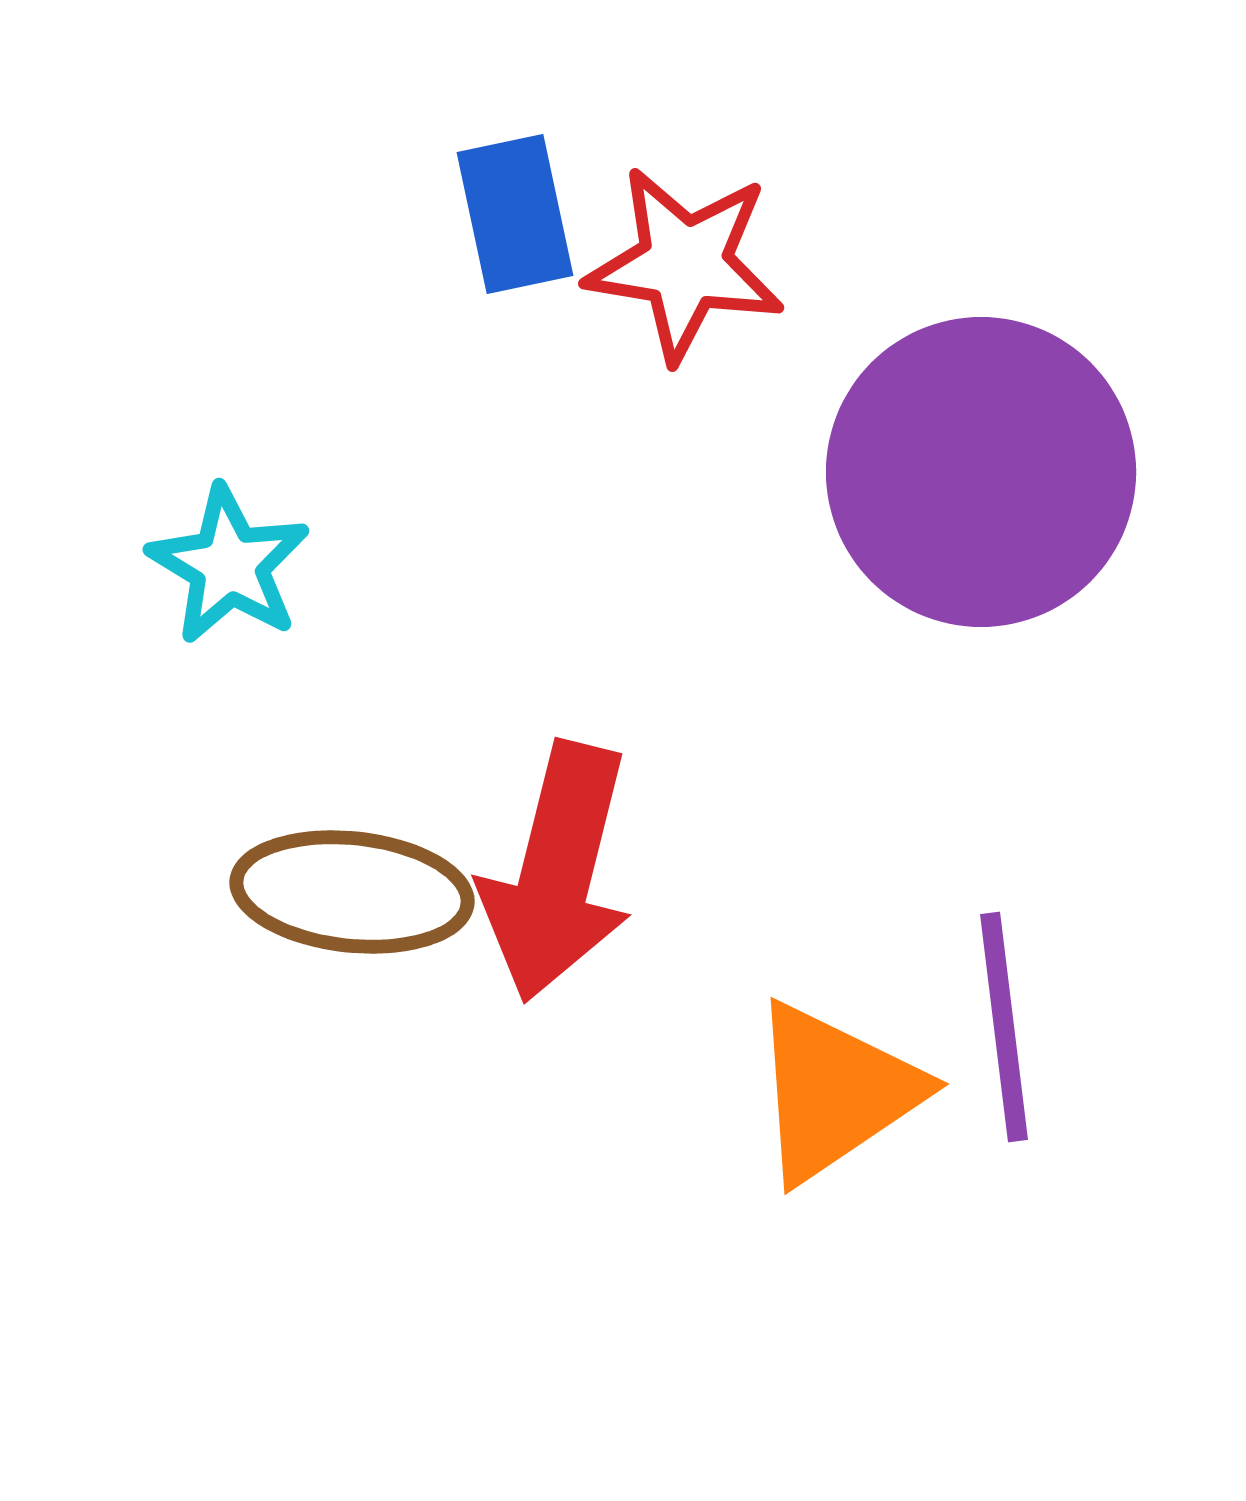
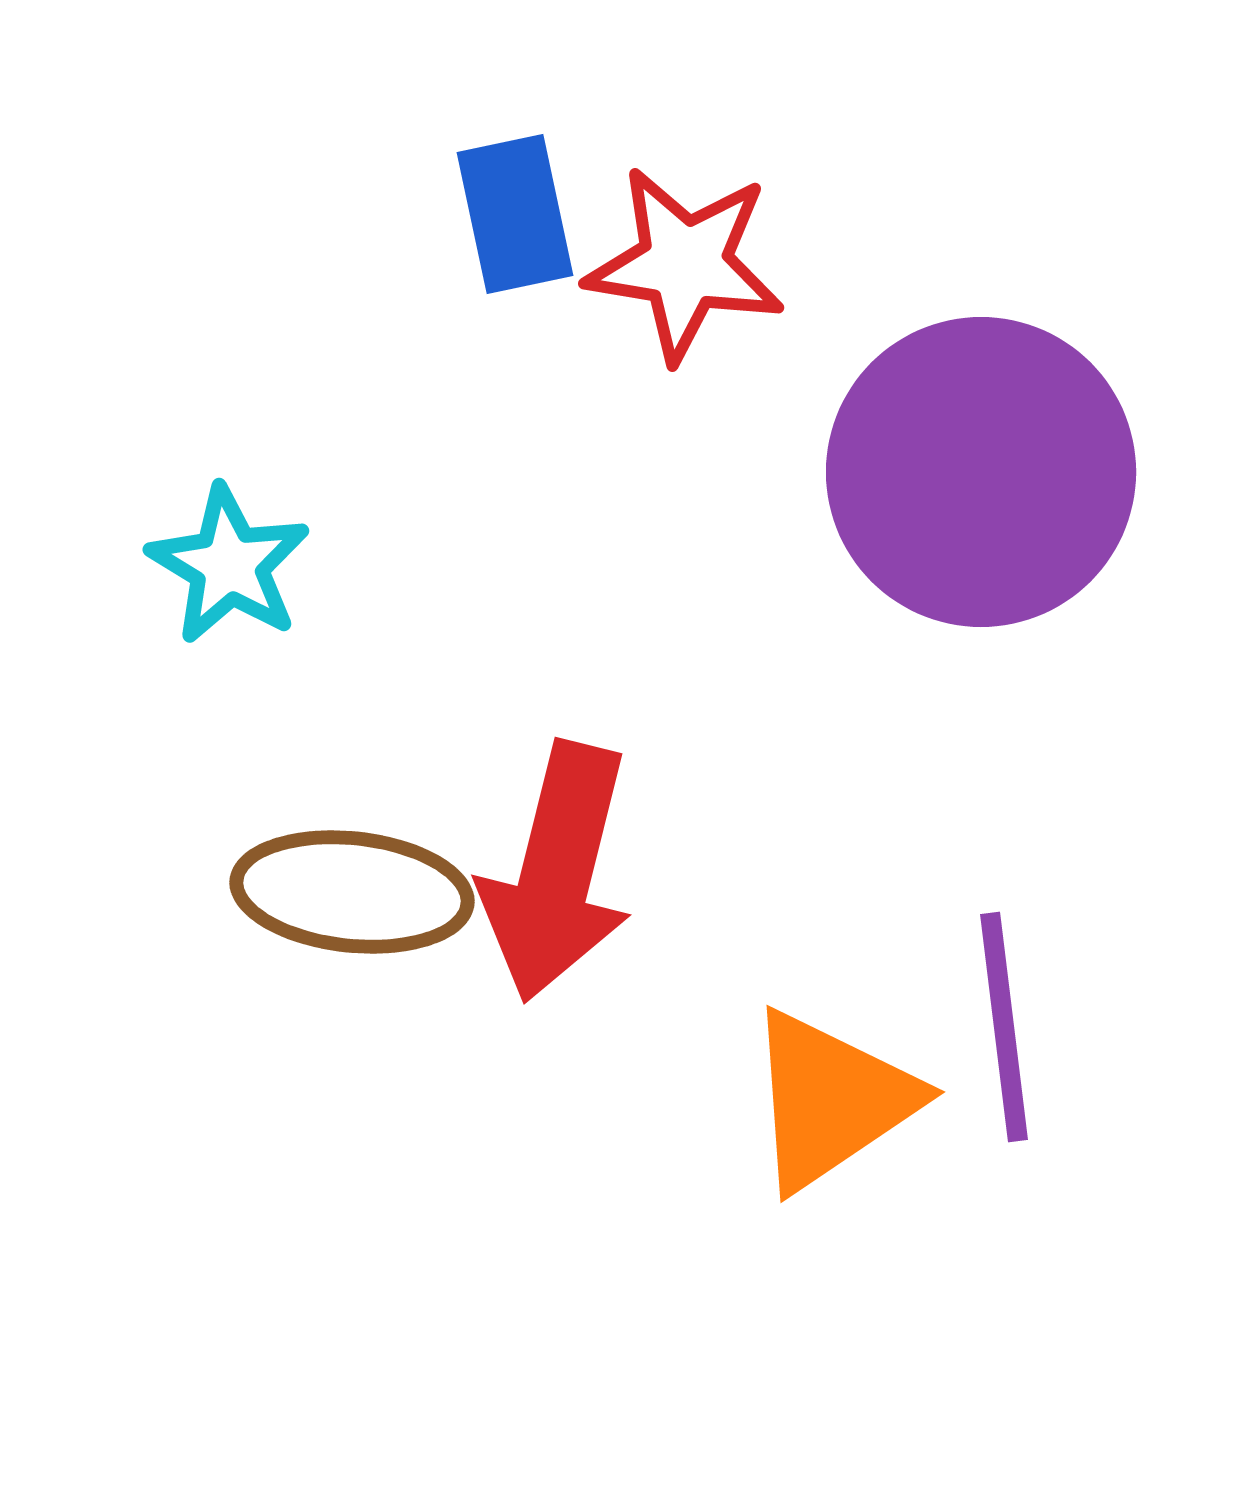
orange triangle: moved 4 px left, 8 px down
